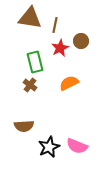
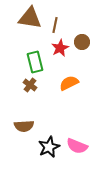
brown circle: moved 1 px right, 1 px down
